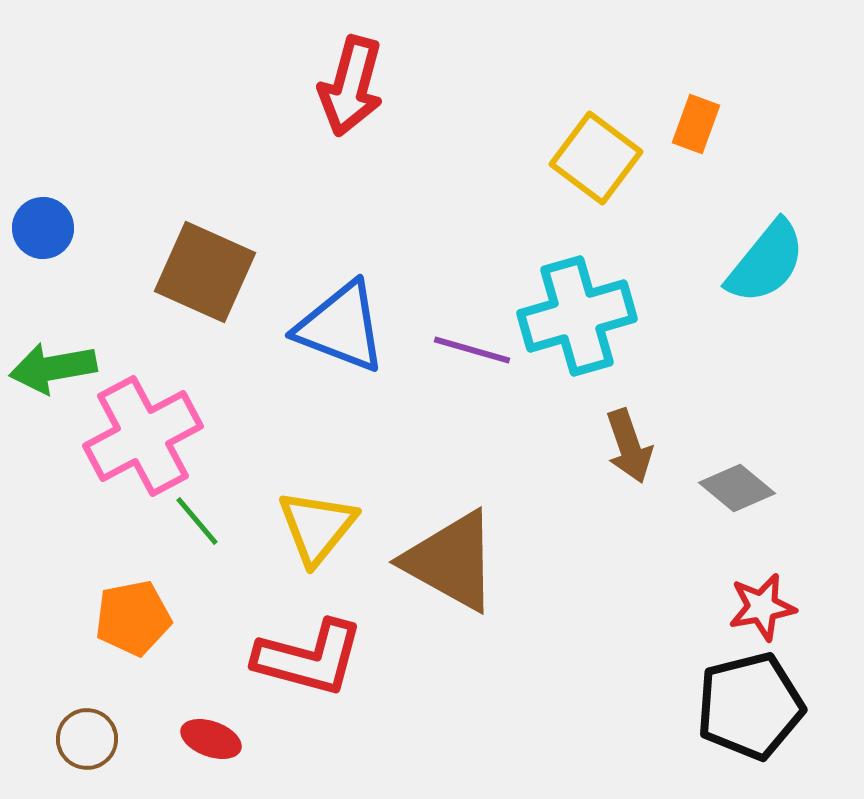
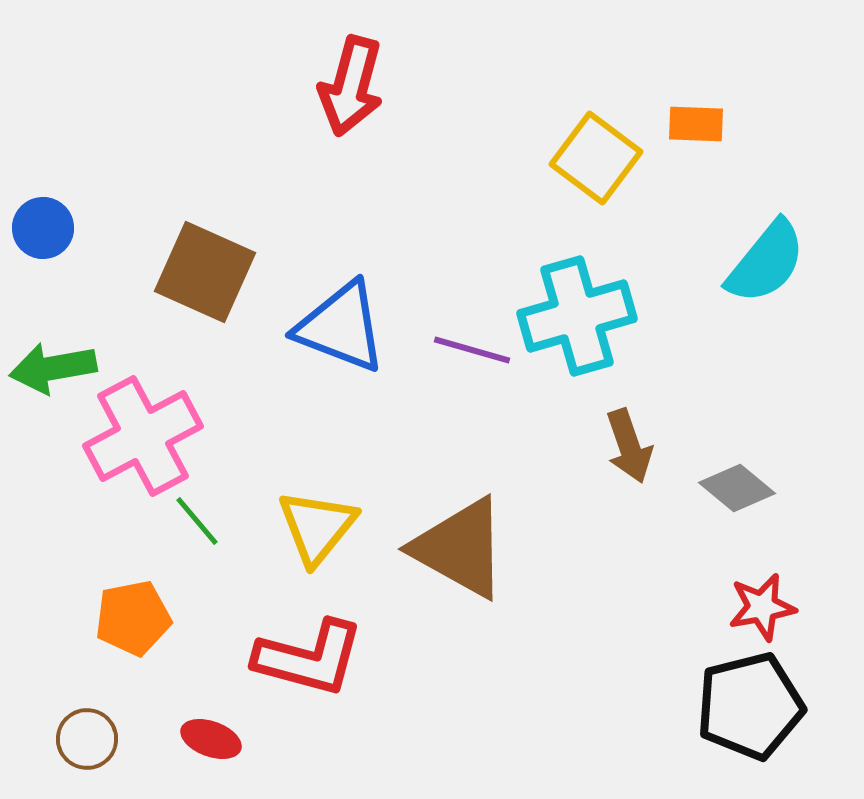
orange rectangle: rotated 72 degrees clockwise
brown triangle: moved 9 px right, 13 px up
